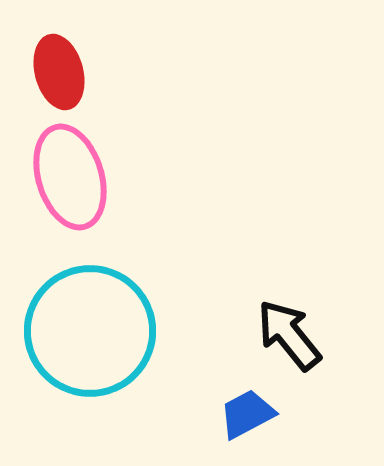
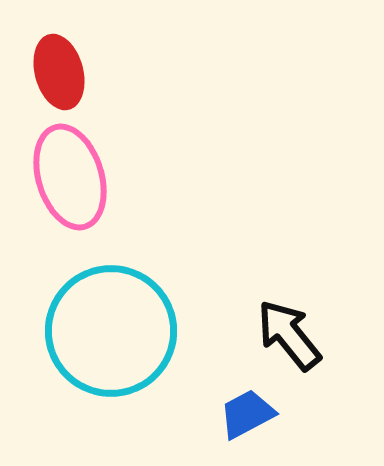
cyan circle: moved 21 px right
